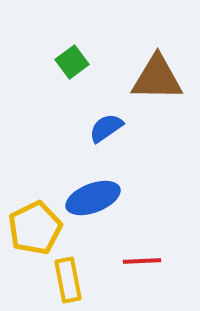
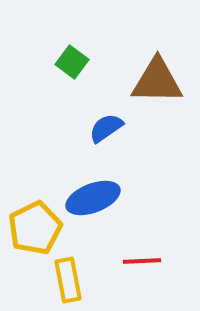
green square: rotated 16 degrees counterclockwise
brown triangle: moved 3 px down
